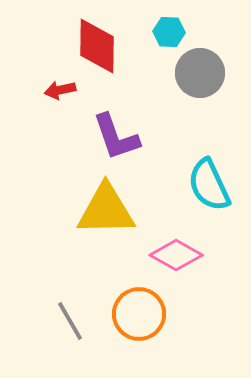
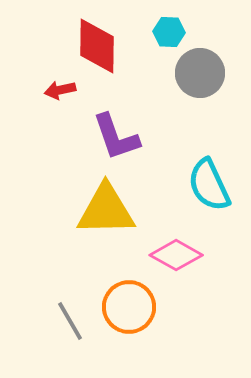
orange circle: moved 10 px left, 7 px up
